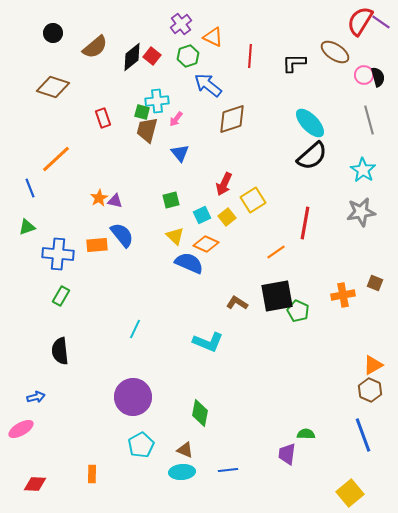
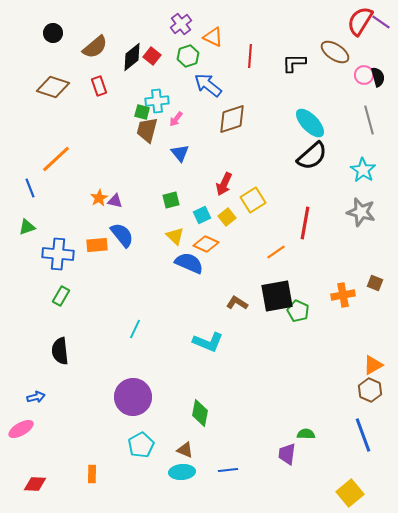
red rectangle at (103, 118): moved 4 px left, 32 px up
gray star at (361, 212): rotated 24 degrees clockwise
